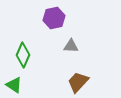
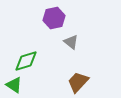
gray triangle: moved 4 px up; rotated 35 degrees clockwise
green diamond: moved 3 px right, 6 px down; rotated 50 degrees clockwise
